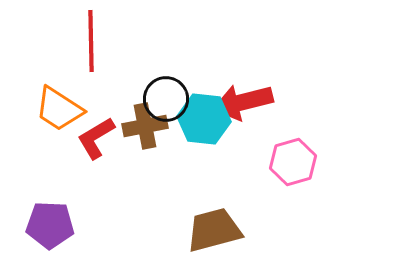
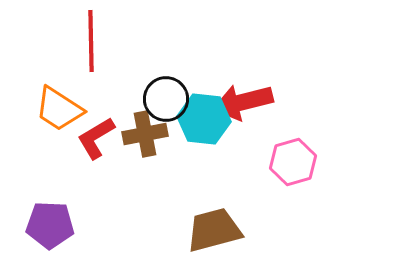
brown cross: moved 8 px down
